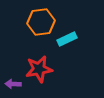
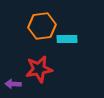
orange hexagon: moved 1 px right, 4 px down
cyan rectangle: rotated 24 degrees clockwise
